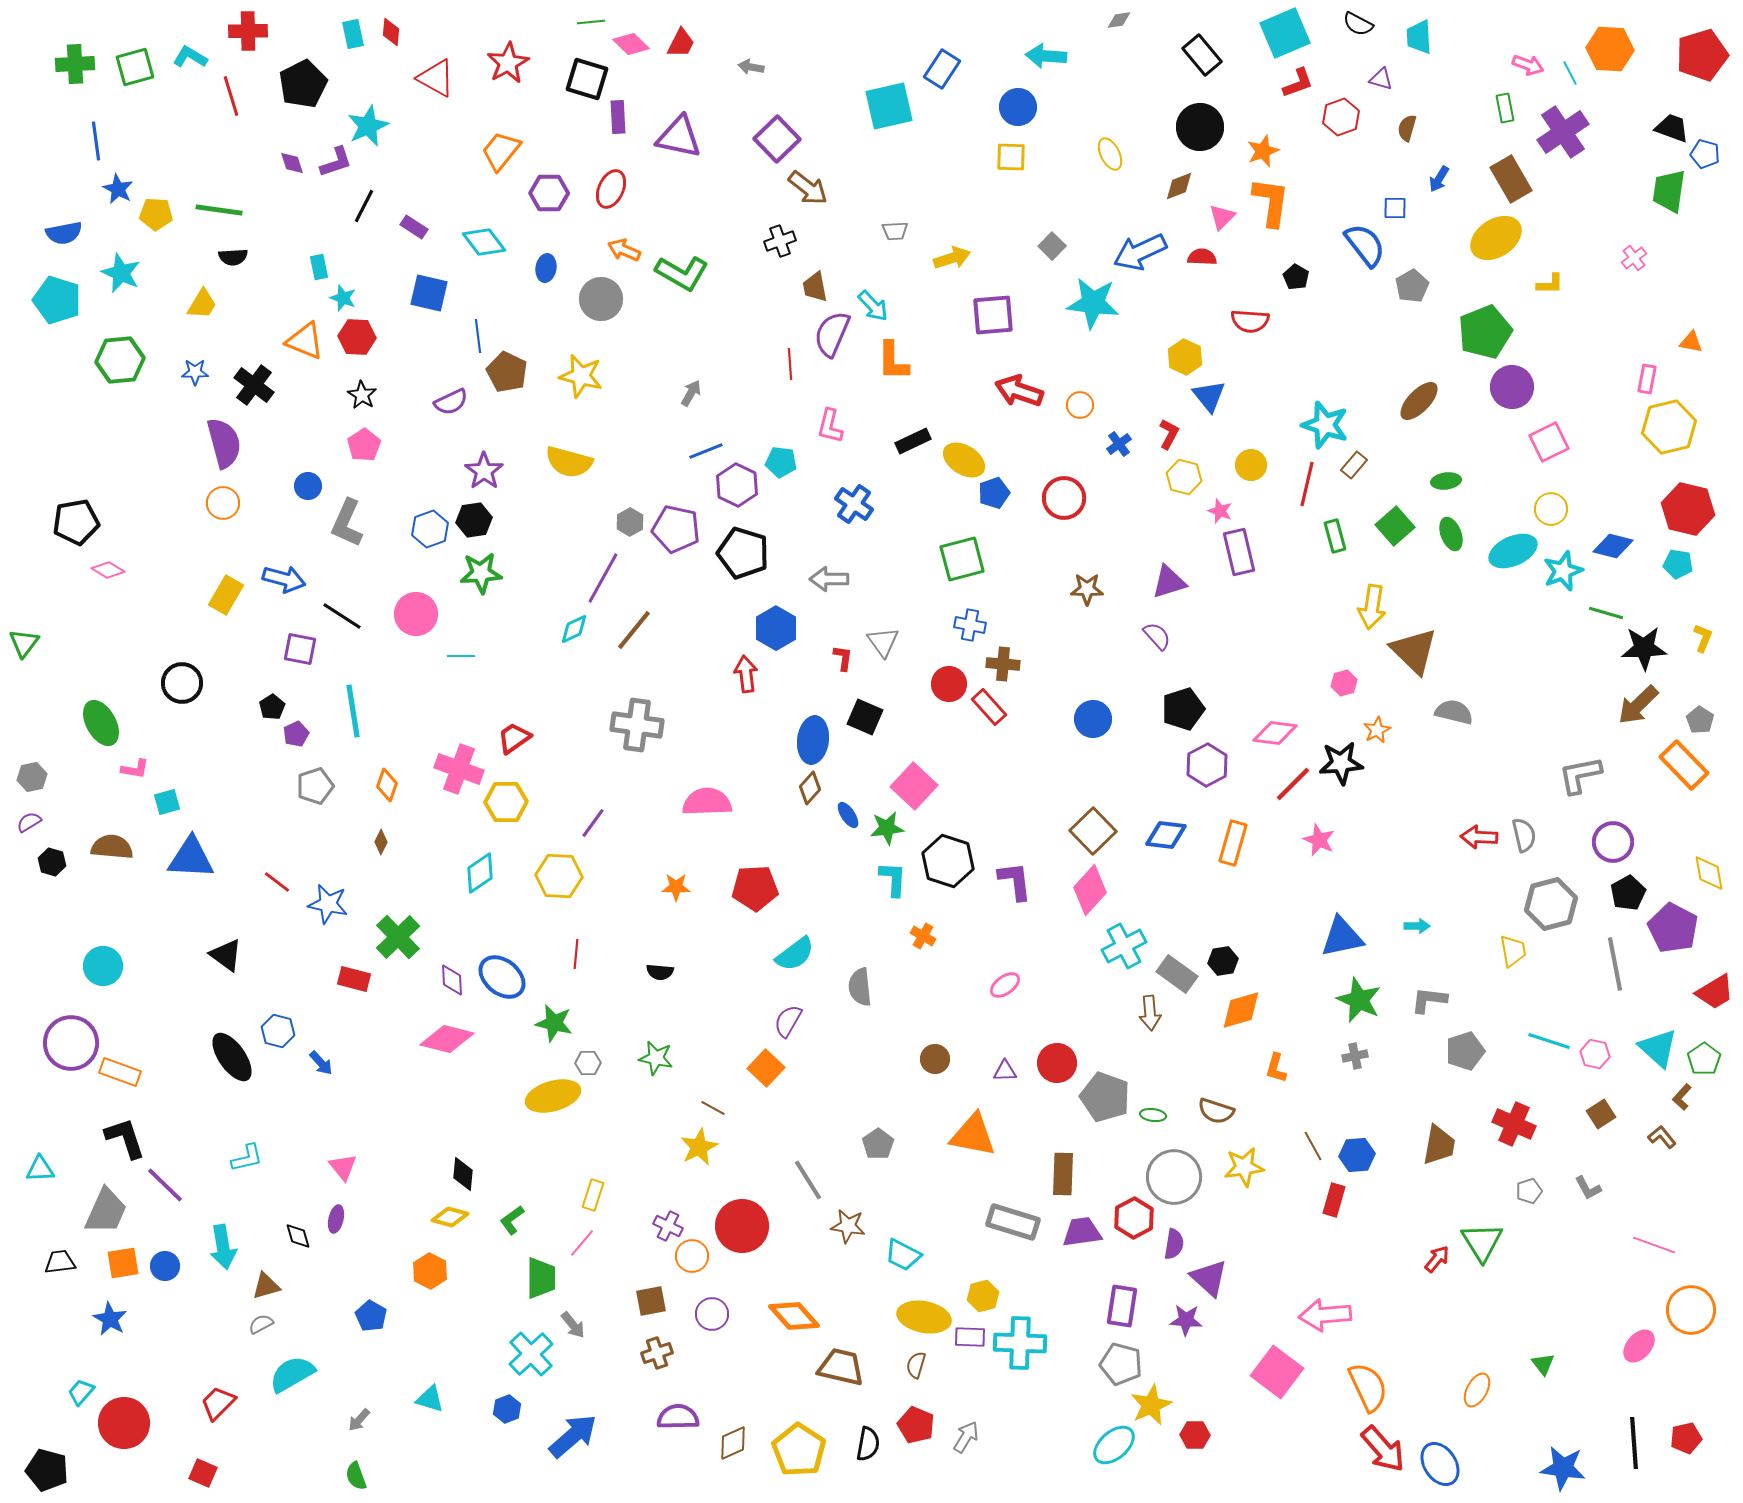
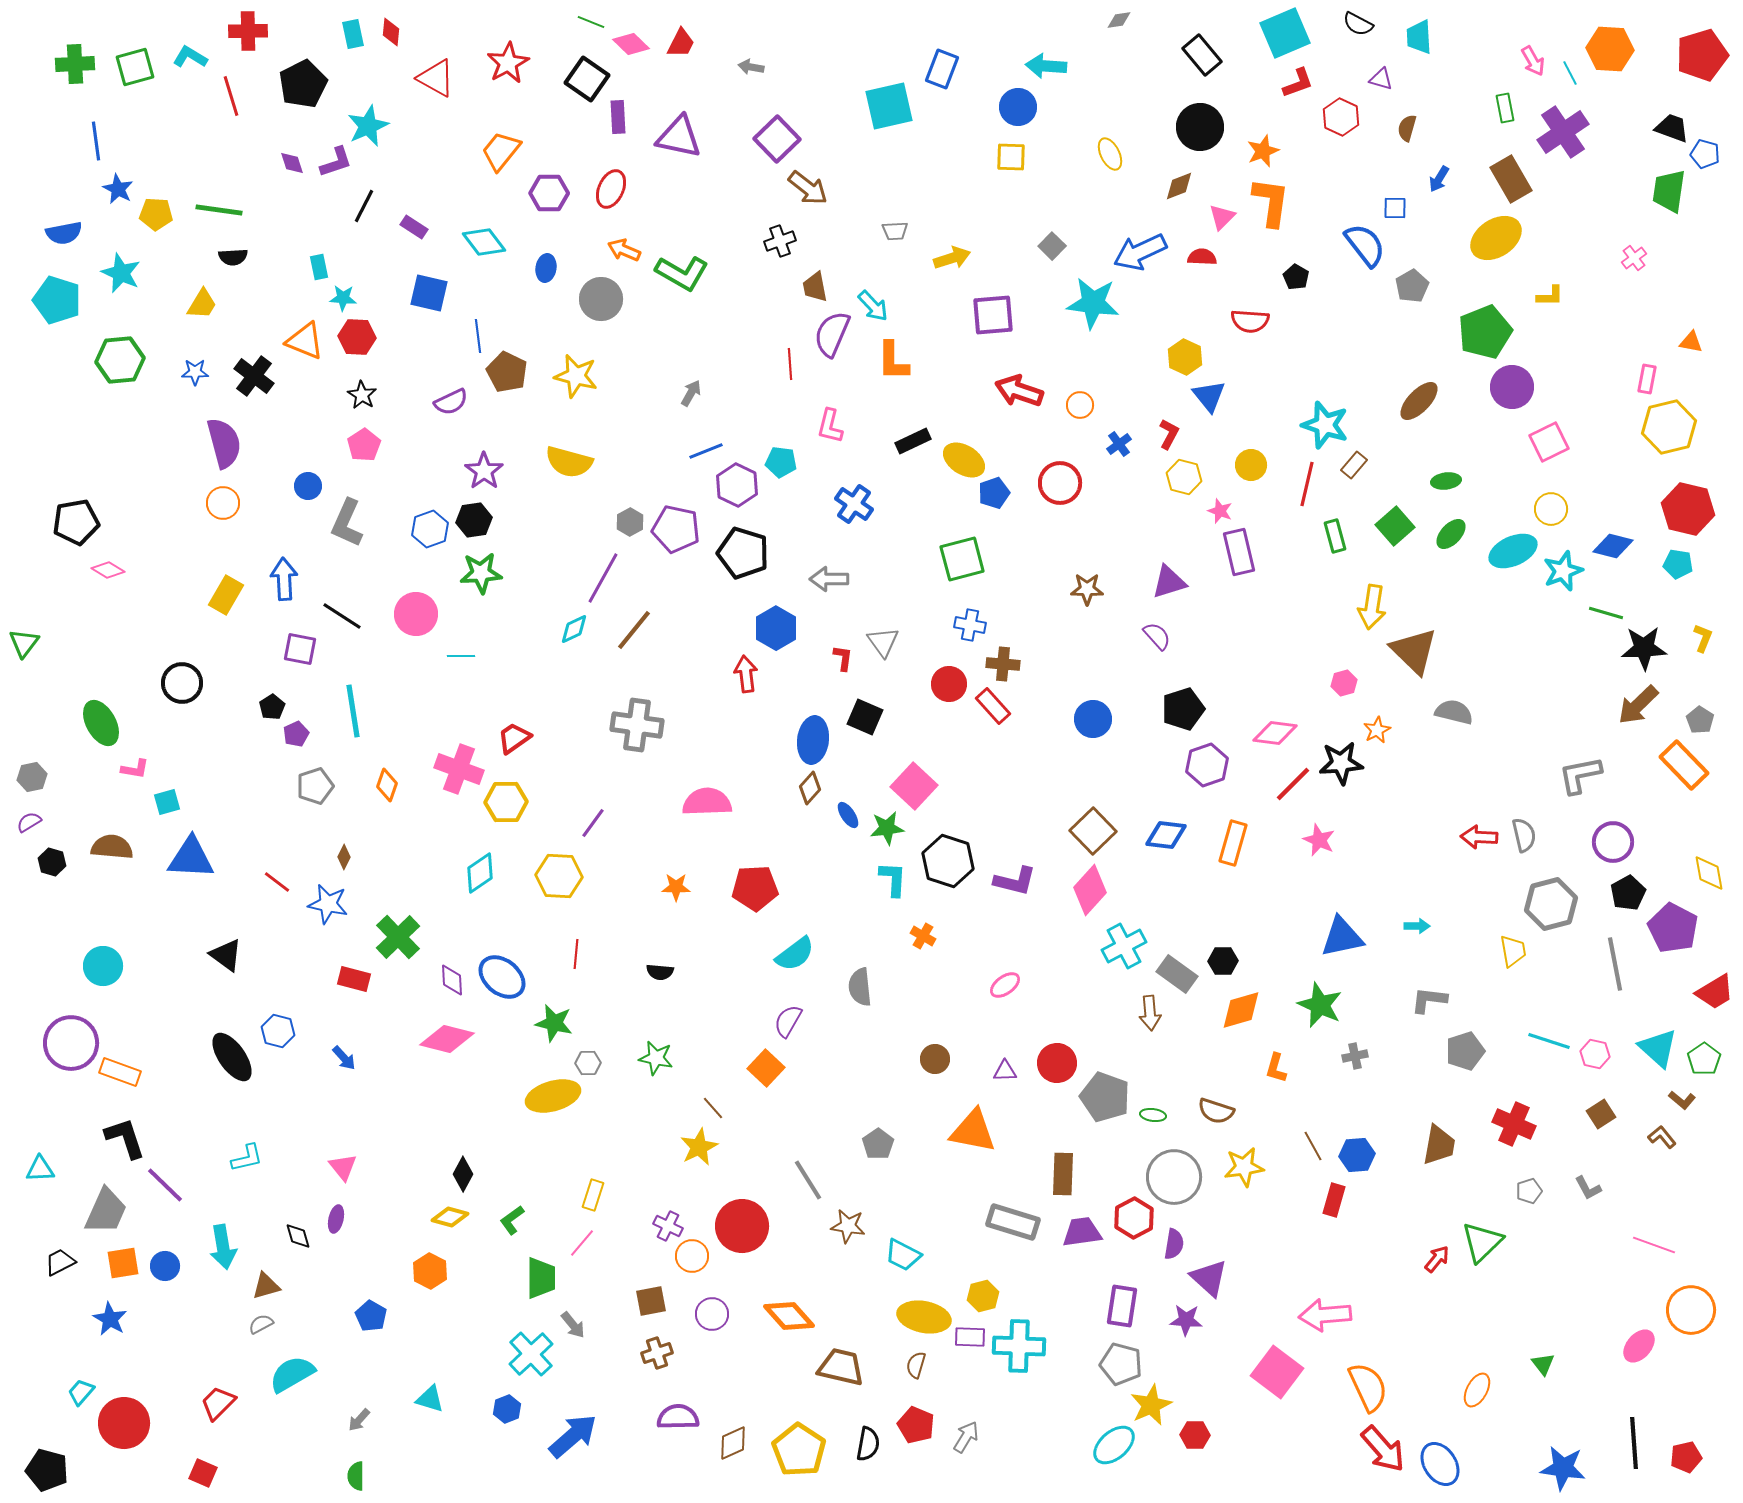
green line at (591, 22): rotated 28 degrees clockwise
cyan arrow at (1046, 56): moved 10 px down
pink arrow at (1528, 65): moved 5 px right, 4 px up; rotated 40 degrees clockwise
blue rectangle at (942, 69): rotated 12 degrees counterclockwise
black square at (587, 79): rotated 18 degrees clockwise
red hexagon at (1341, 117): rotated 15 degrees counterclockwise
yellow L-shape at (1550, 284): moved 12 px down
cyan star at (343, 298): rotated 16 degrees counterclockwise
yellow star at (581, 376): moved 5 px left
black cross at (254, 385): moved 9 px up
red circle at (1064, 498): moved 4 px left, 15 px up
green ellipse at (1451, 534): rotated 64 degrees clockwise
blue arrow at (284, 579): rotated 108 degrees counterclockwise
red rectangle at (989, 707): moved 4 px right, 1 px up
purple hexagon at (1207, 765): rotated 9 degrees clockwise
brown diamond at (381, 842): moved 37 px left, 15 px down
purple L-shape at (1015, 881): rotated 111 degrees clockwise
black hexagon at (1223, 961): rotated 8 degrees clockwise
green star at (1359, 1000): moved 39 px left, 5 px down
blue arrow at (321, 1063): moved 23 px right, 5 px up
brown L-shape at (1682, 1097): moved 3 px down; rotated 92 degrees counterclockwise
brown line at (713, 1108): rotated 20 degrees clockwise
orange triangle at (973, 1135): moved 4 px up
black diamond at (463, 1174): rotated 24 degrees clockwise
green triangle at (1482, 1242): rotated 18 degrees clockwise
black trapezoid at (60, 1262): rotated 20 degrees counterclockwise
orange diamond at (794, 1316): moved 5 px left
cyan cross at (1020, 1343): moved 1 px left, 3 px down
red pentagon at (1686, 1438): moved 19 px down
green semicircle at (356, 1476): rotated 20 degrees clockwise
